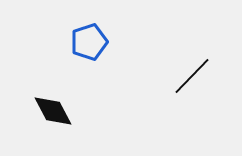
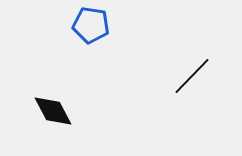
blue pentagon: moved 2 px right, 17 px up; rotated 27 degrees clockwise
